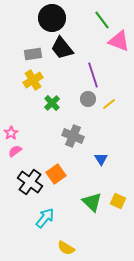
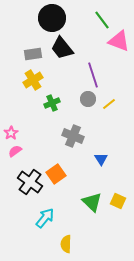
green cross: rotated 21 degrees clockwise
yellow semicircle: moved 4 px up; rotated 60 degrees clockwise
